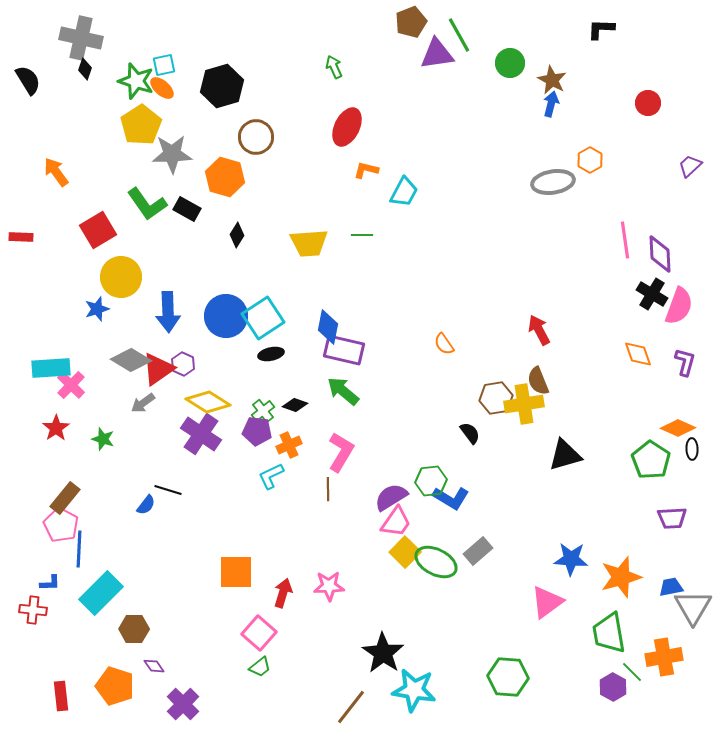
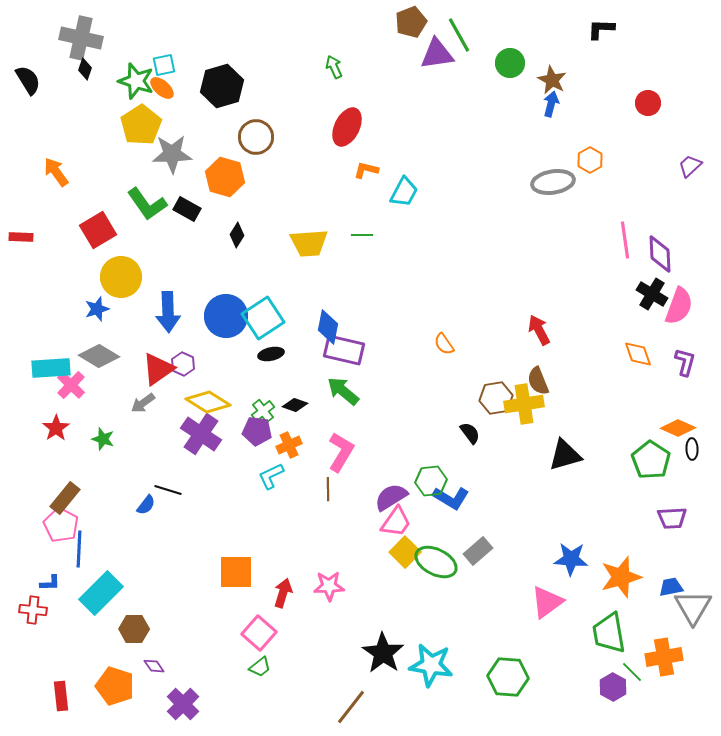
gray diamond at (131, 360): moved 32 px left, 4 px up
cyan star at (414, 690): moved 17 px right, 25 px up
